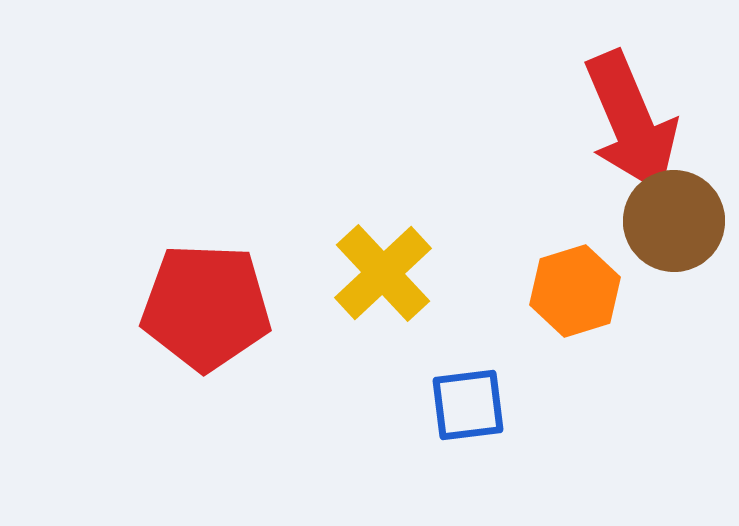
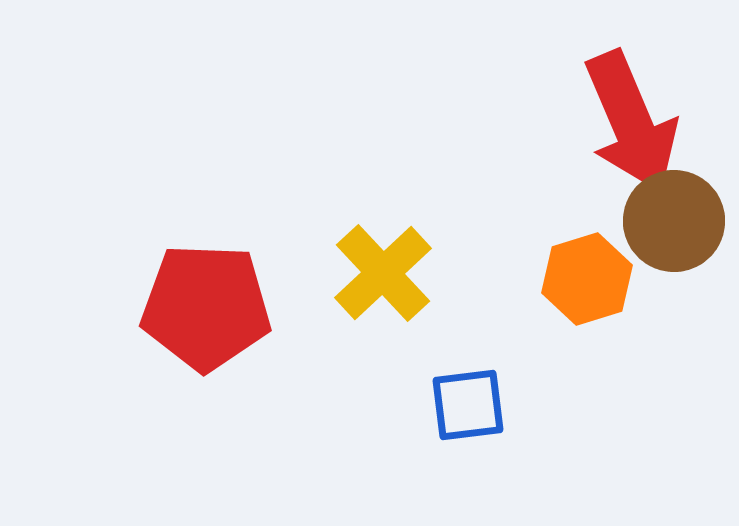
orange hexagon: moved 12 px right, 12 px up
